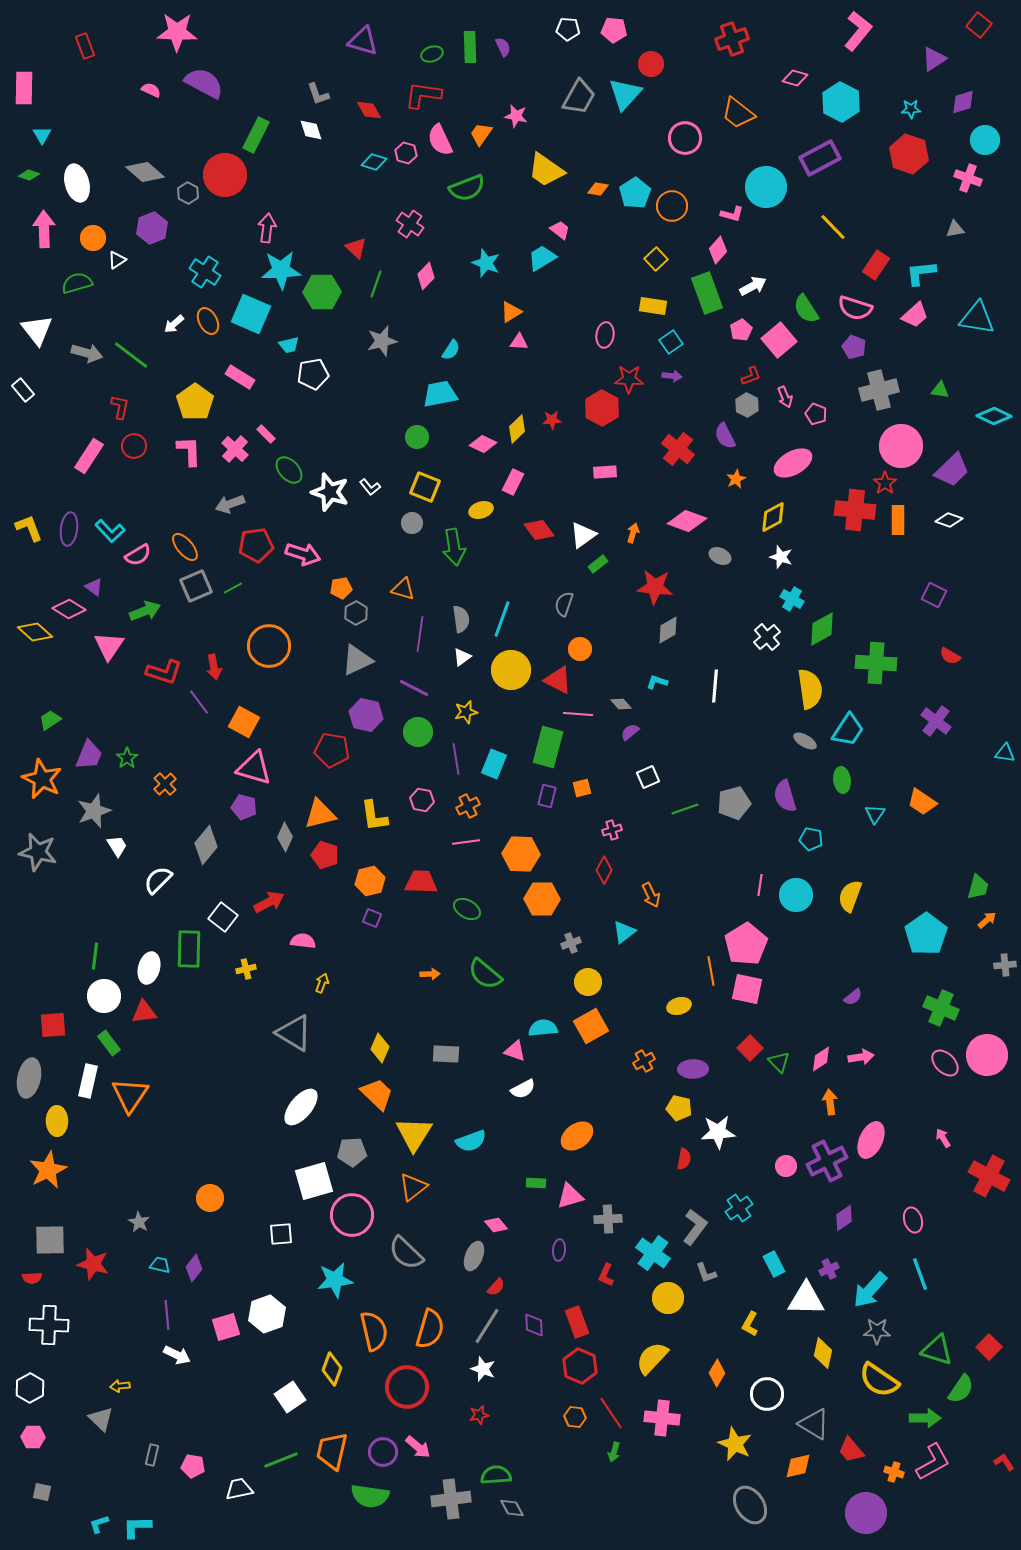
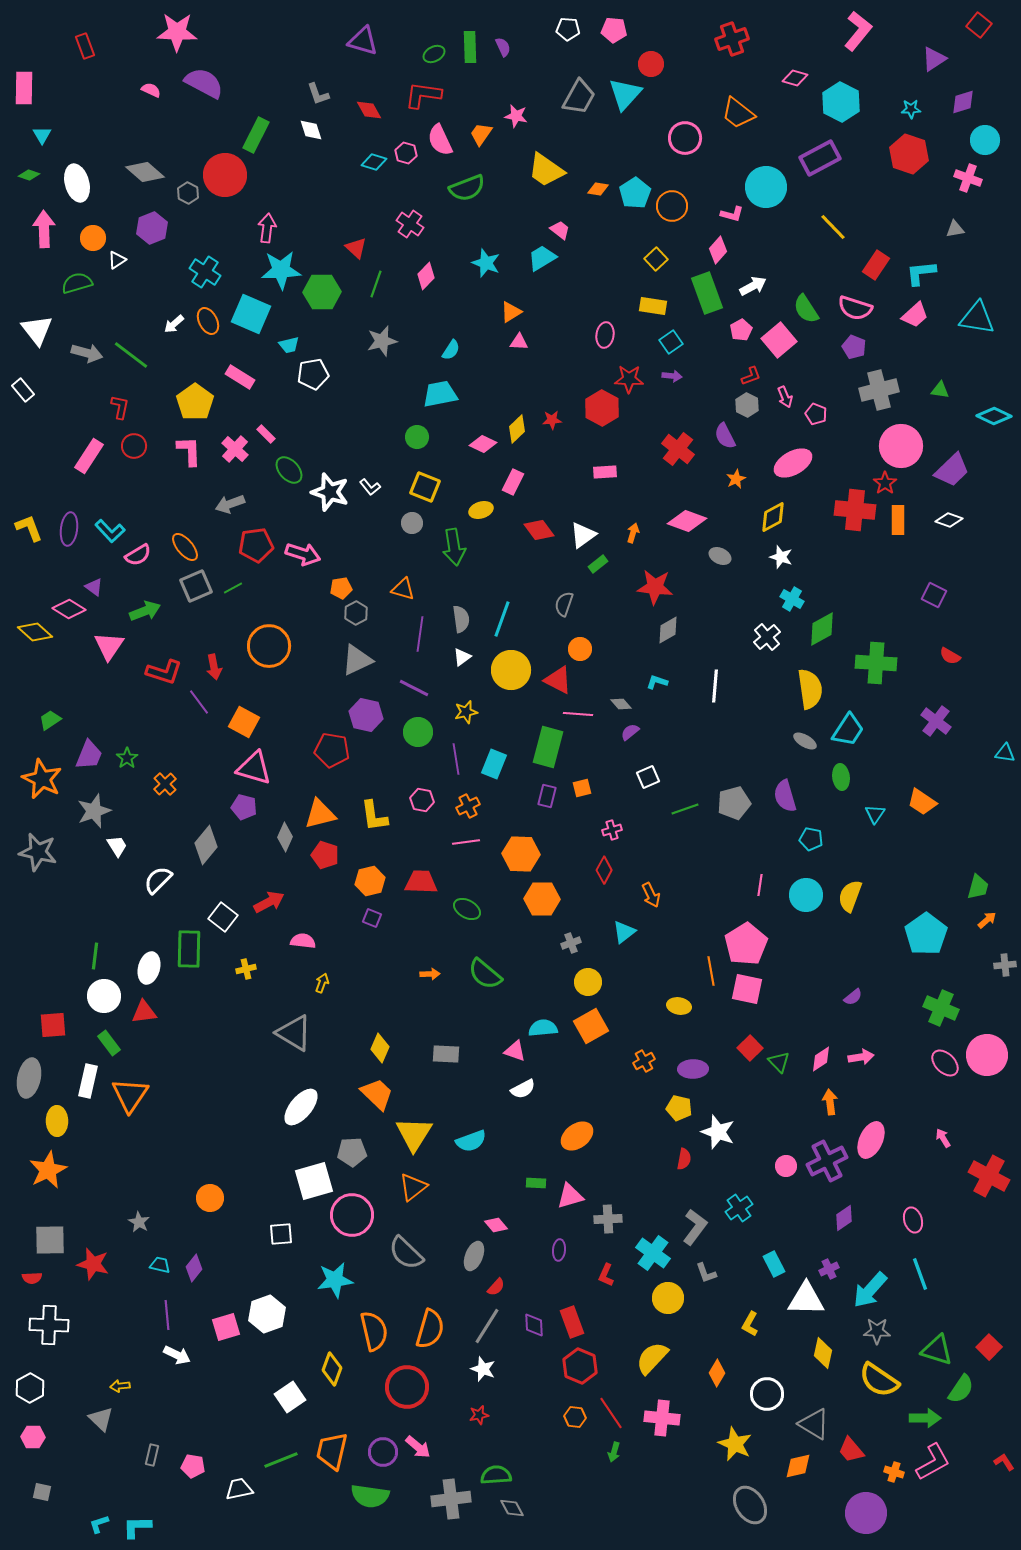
green ellipse at (432, 54): moved 2 px right; rotated 10 degrees counterclockwise
green ellipse at (842, 780): moved 1 px left, 3 px up
cyan circle at (796, 895): moved 10 px right
yellow ellipse at (679, 1006): rotated 25 degrees clockwise
white star at (718, 1132): rotated 24 degrees clockwise
red rectangle at (577, 1322): moved 5 px left
